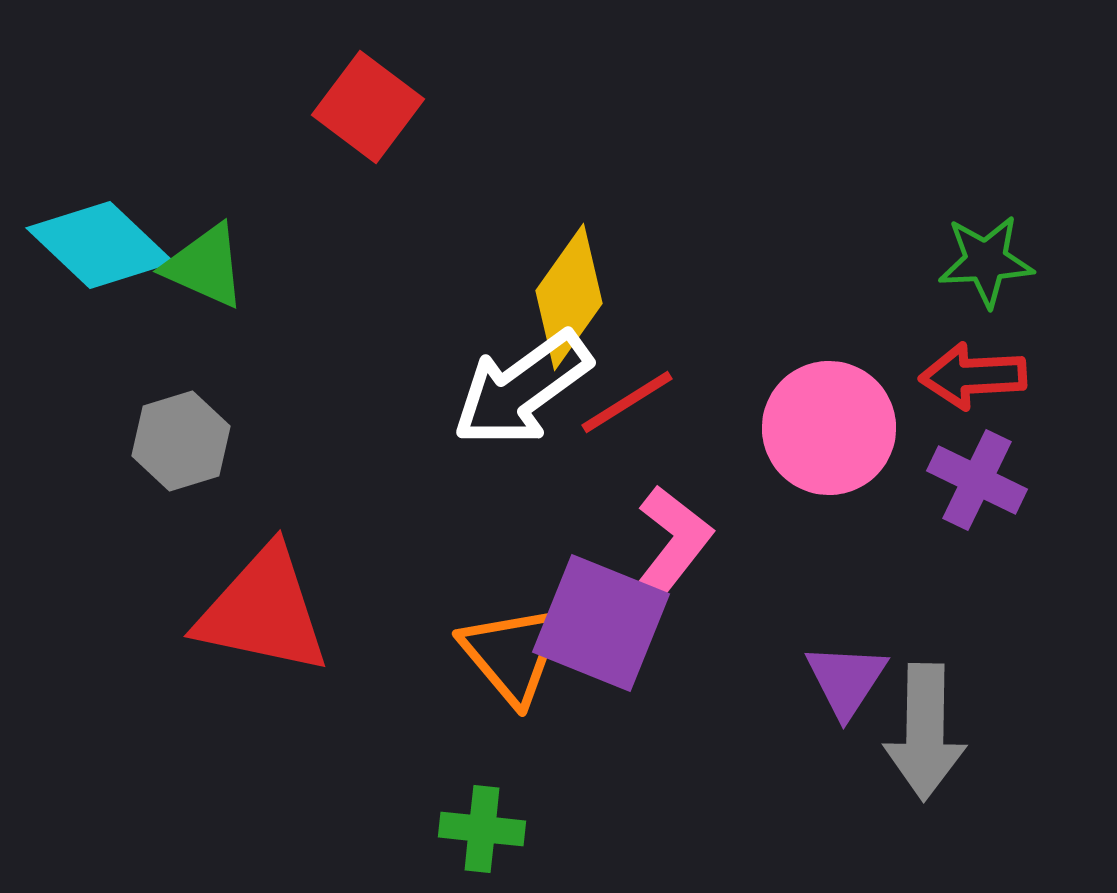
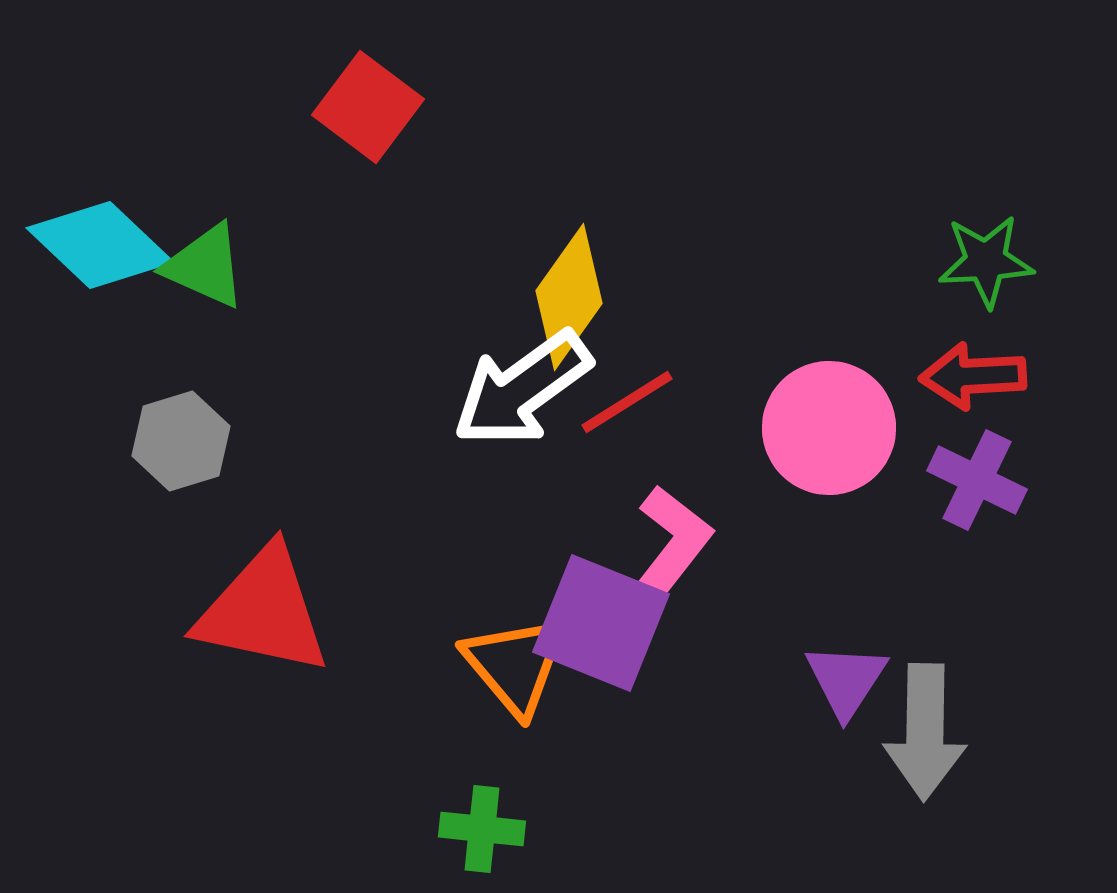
orange triangle: moved 3 px right, 11 px down
